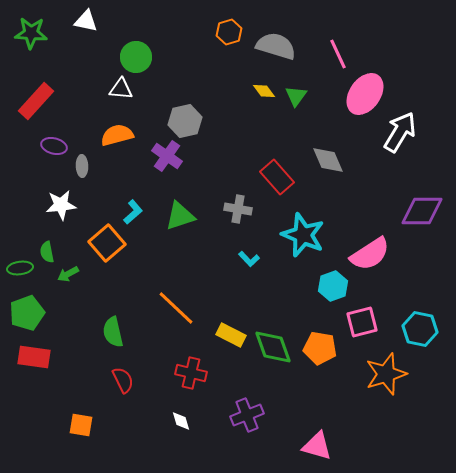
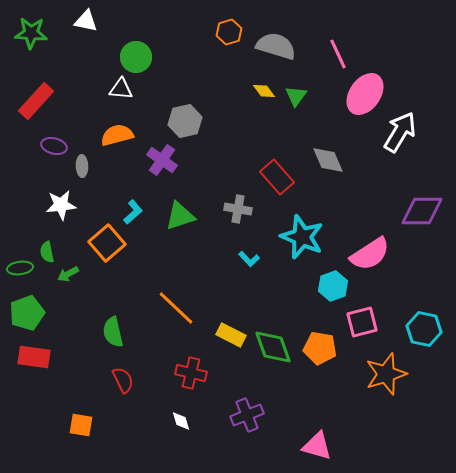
purple cross at (167, 156): moved 5 px left, 4 px down
cyan star at (303, 235): moved 1 px left, 2 px down
cyan hexagon at (420, 329): moved 4 px right
